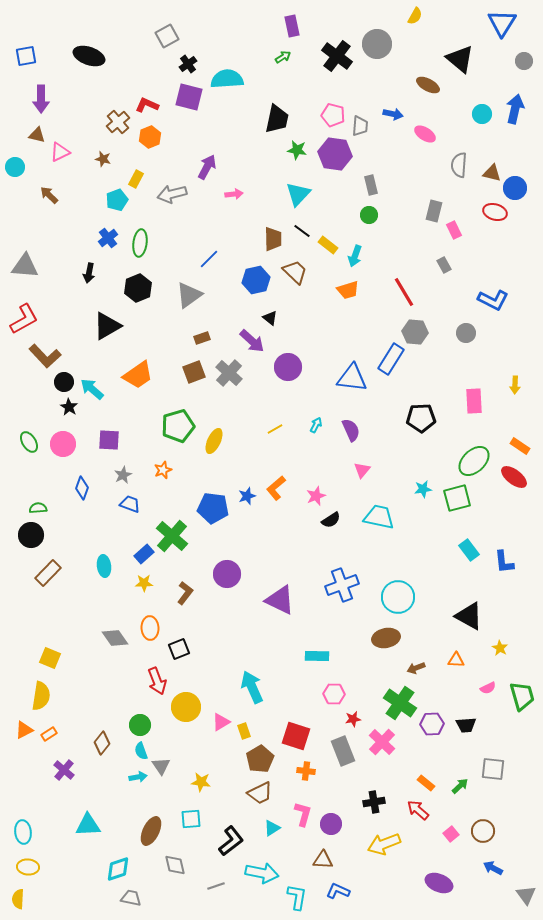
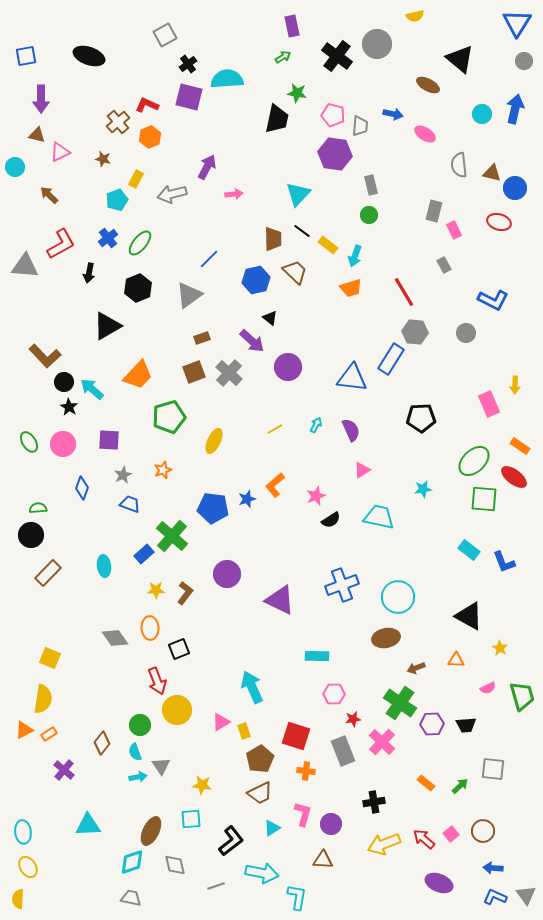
yellow semicircle at (415, 16): rotated 48 degrees clockwise
blue triangle at (502, 23): moved 15 px right
gray square at (167, 36): moved 2 px left, 1 px up
green star at (297, 150): moved 57 px up
gray semicircle at (459, 165): rotated 10 degrees counterclockwise
red ellipse at (495, 212): moved 4 px right, 10 px down
green ellipse at (140, 243): rotated 32 degrees clockwise
orange trapezoid at (348, 290): moved 3 px right, 2 px up
red L-shape at (24, 319): moved 37 px right, 75 px up
orange trapezoid at (138, 375): rotated 12 degrees counterclockwise
pink rectangle at (474, 401): moved 15 px right, 3 px down; rotated 20 degrees counterclockwise
green pentagon at (178, 426): moved 9 px left, 9 px up
pink triangle at (362, 470): rotated 18 degrees clockwise
orange L-shape at (276, 488): moved 1 px left, 3 px up
blue star at (247, 496): moved 3 px down
green square at (457, 498): moved 27 px right, 1 px down; rotated 20 degrees clockwise
cyan rectangle at (469, 550): rotated 15 degrees counterclockwise
blue L-shape at (504, 562): rotated 15 degrees counterclockwise
yellow star at (144, 583): moved 12 px right, 7 px down
yellow semicircle at (41, 696): moved 2 px right, 3 px down
yellow circle at (186, 707): moved 9 px left, 3 px down
cyan semicircle at (141, 751): moved 6 px left, 1 px down
yellow star at (201, 782): moved 1 px right, 3 px down
red arrow at (418, 810): moved 6 px right, 29 px down
yellow ellipse at (28, 867): rotated 55 degrees clockwise
blue arrow at (493, 868): rotated 24 degrees counterclockwise
cyan diamond at (118, 869): moved 14 px right, 7 px up
blue L-shape at (338, 891): moved 157 px right, 6 px down
